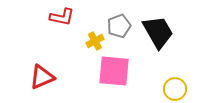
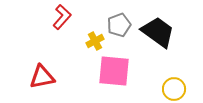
red L-shape: rotated 60 degrees counterclockwise
gray pentagon: moved 1 px up
black trapezoid: rotated 24 degrees counterclockwise
red triangle: rotated 12 degrees clockwise
yellow circle: moved 1 px left
